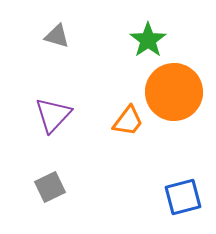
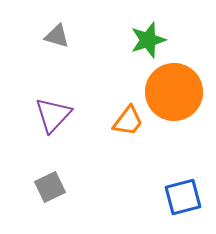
green star: rotated 18 degrees clockwise
